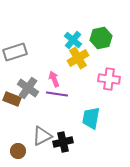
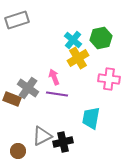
gray rectangle: moved 2 px right, 32 px up
pink arrow: moved 2 px up
